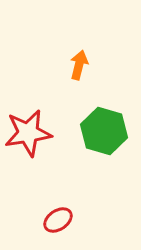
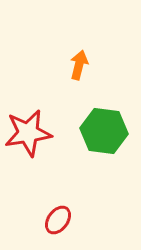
green hexagon: rotated 9 degrees counterclockwise
red ellipse: rotated 20 degrees counterclockwise
